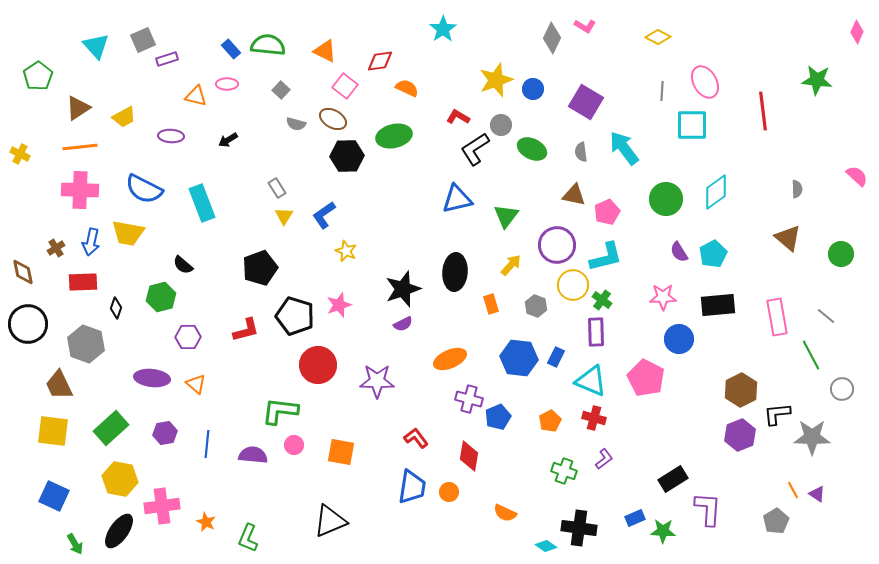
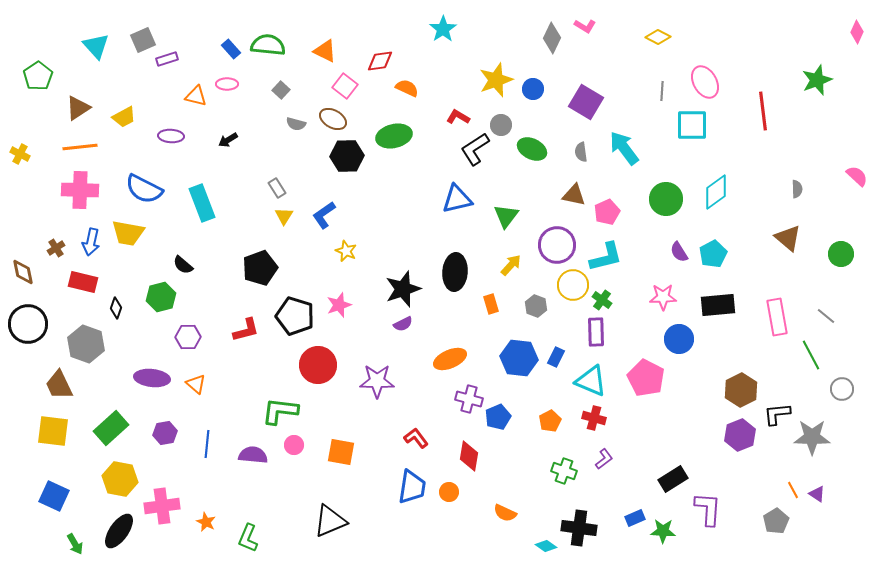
green star at (817, 80): rotated 28 degrees counterclockwise
red rectangle at (83, 282): rotated 16 degrees clockwise
